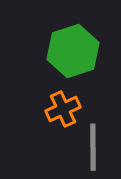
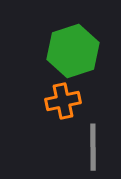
orange cross: moved 8 px up; rotated 12 degrees clockwise
